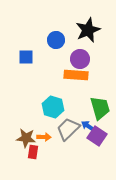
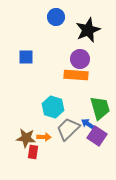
blue circle: moved 23 px up
blue arrow: moved 2 px up
